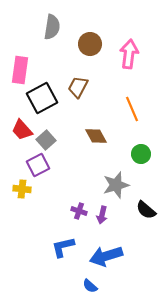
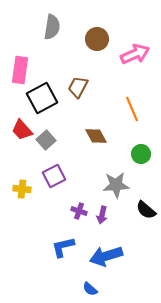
brown circle: moved 7 px right, 5 px up
pink arrow: moved 6 px right; rotated 60 degrees clockwise
purple square: moved 16 px right, 11 px down
gray star: rotated 12 degrees clockwise
blue semicircle: moved 3 px down
